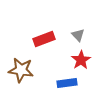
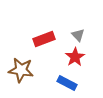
red star: moved 6 px left, 3 px up
blue rectangle: rotated 36 degrees clockwise
